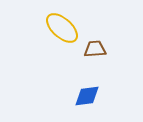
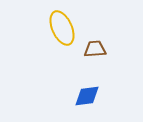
yellow ellipse: rotated 24 degrees clockwise
